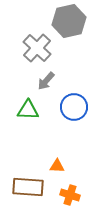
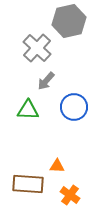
brown rectangle: moved 3 px up
orange cross: rotated 18 degrees clockwise
